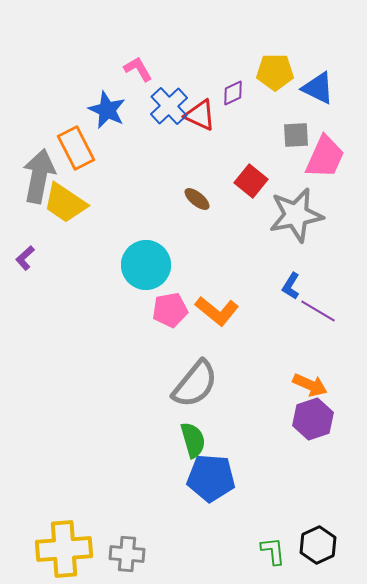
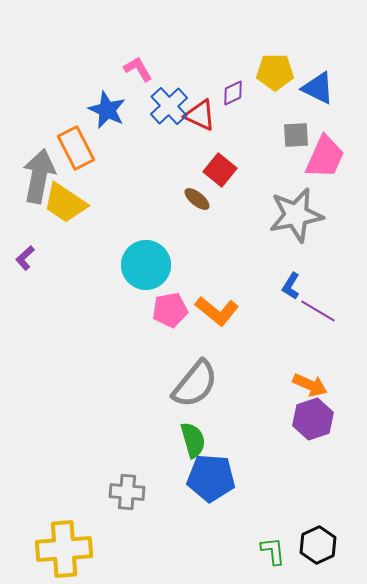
red square: moved 31 px left, 11 px up
gray cross: moved 62 px up
